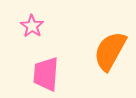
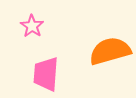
orange semicircle: rotated 45 degrees clockwise
